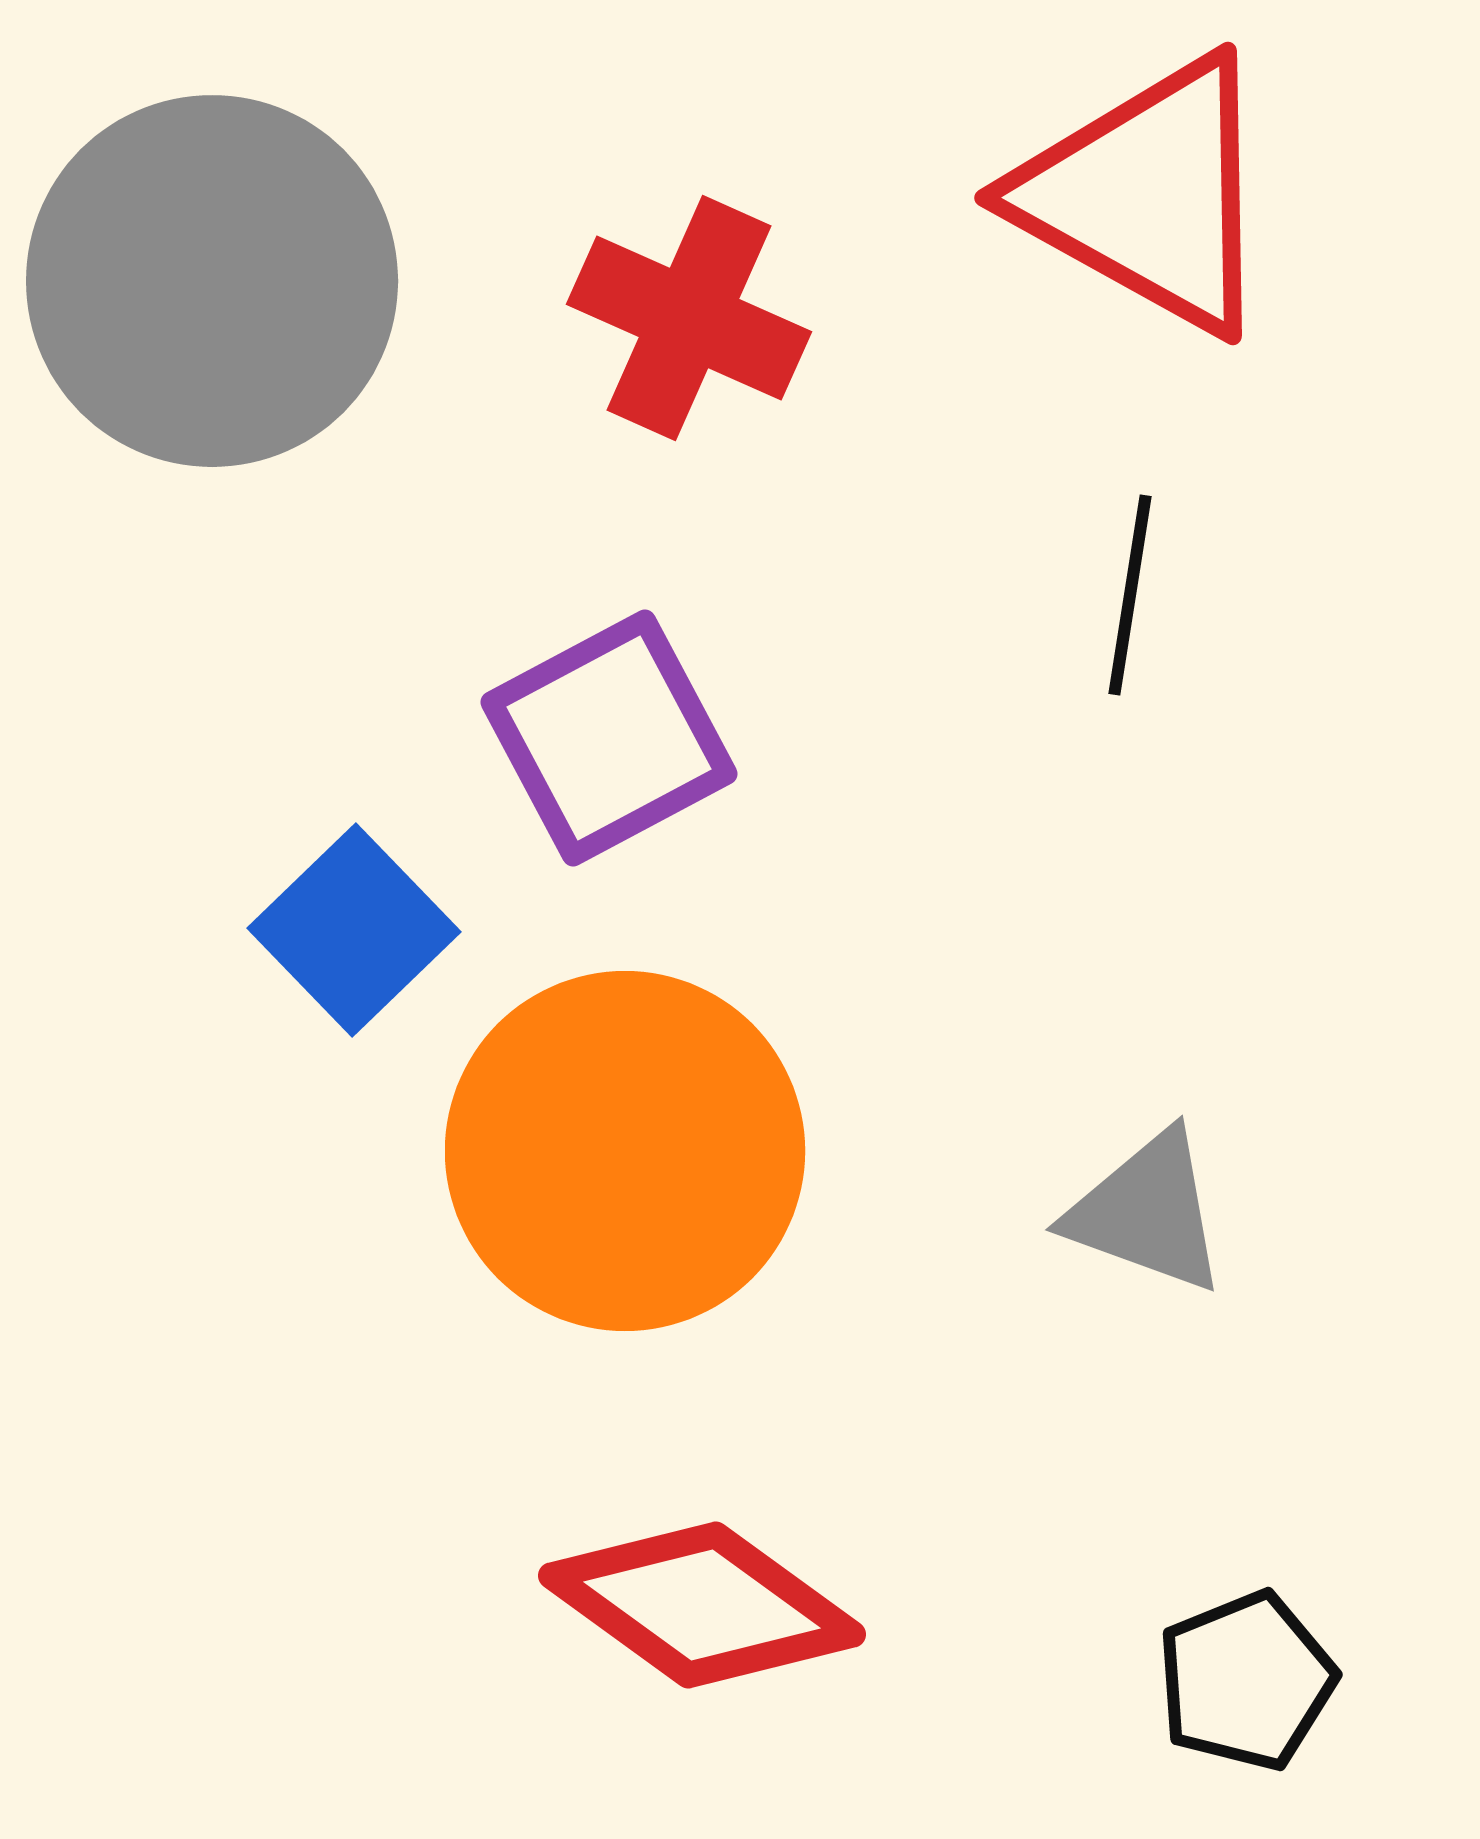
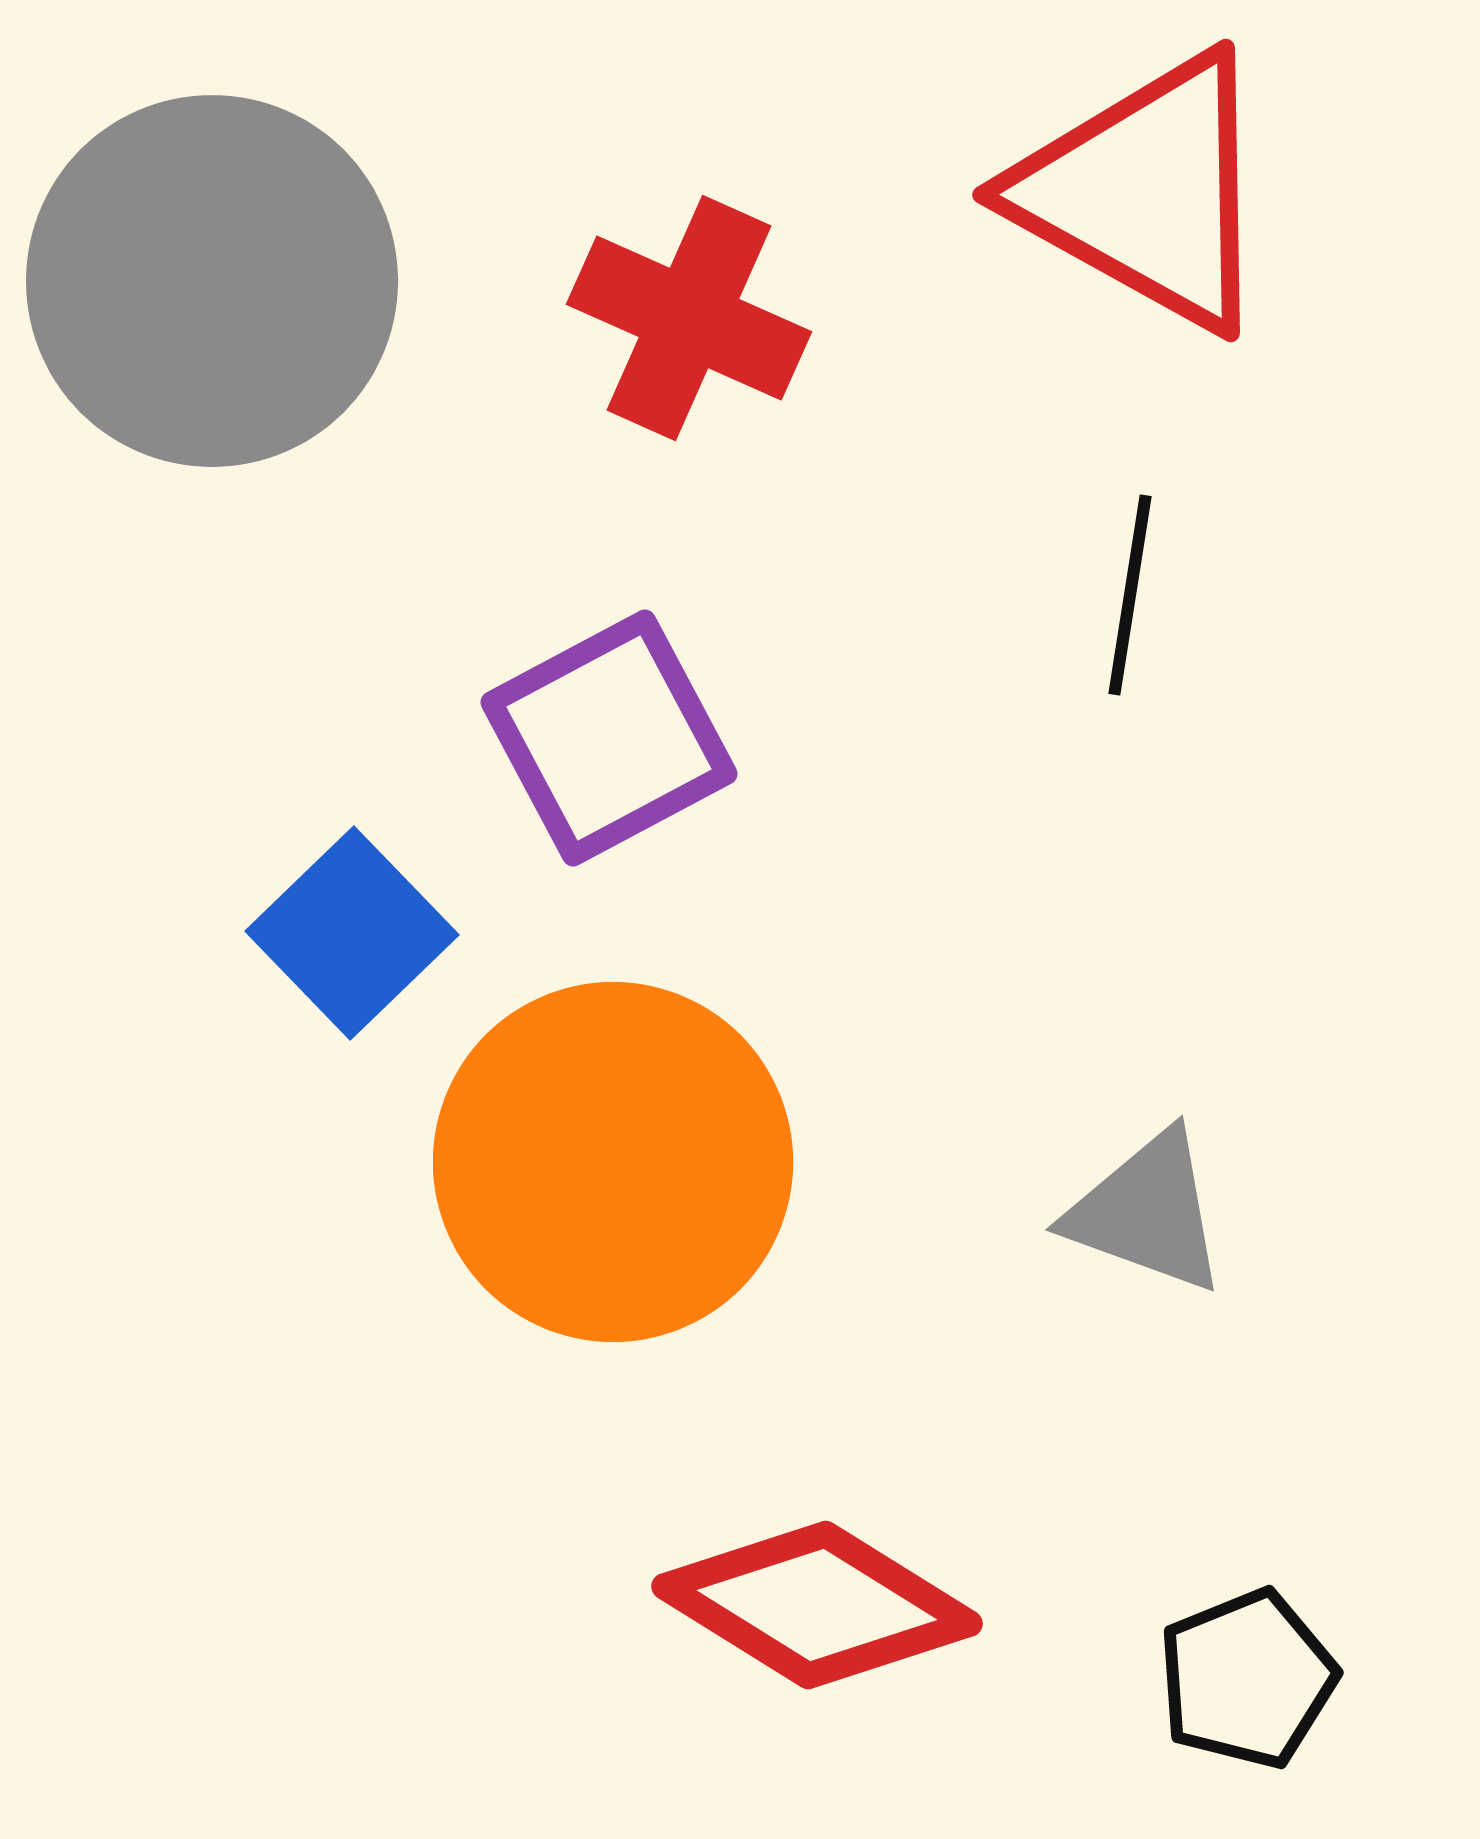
red triangle: moved 2 px left, 3 px up
blue square: moved 2 px left, 3 px down
orange circle: moved 12 px left, 11 px down
red diamond: moved 115 px right; rotated 4 degrees counterclockwise
black pentagon: moved 1 px right, 2 px up
